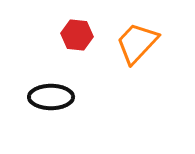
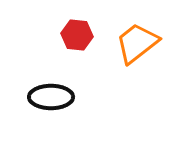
orange trapezoid: rotated 9 degrees clockwise
